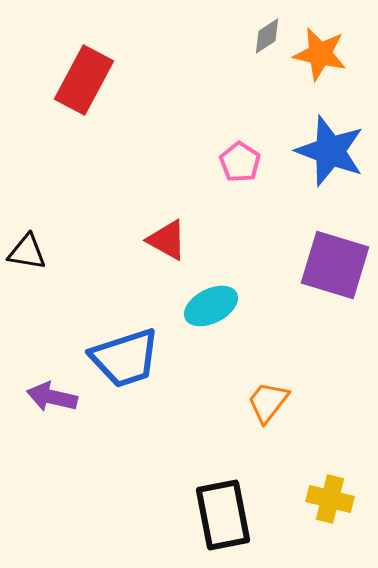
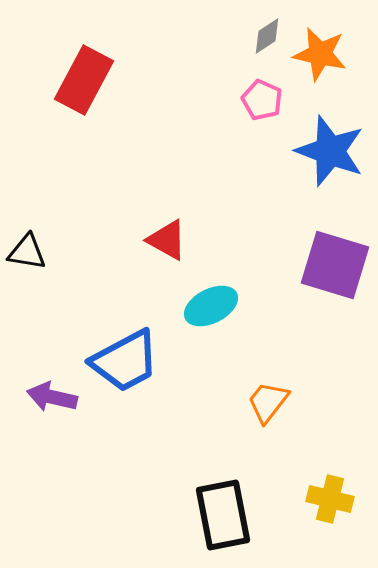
pink pentagon: moved 22 px right, 62 px up; rotated 9 degrees counterclockwise
blue trapezoid: moved 3 px down; rotated 10 degrees counterclockwise
